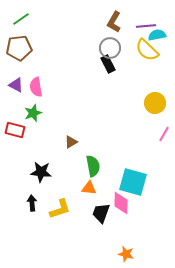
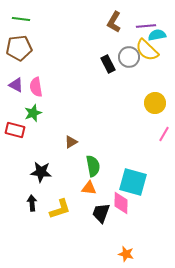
green line: rotated 42 degrees clockwise
gray circle: moved 19 px right, 9 px down
